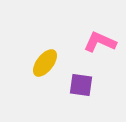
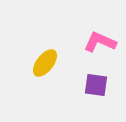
purple square: moved 15 px right
